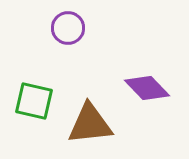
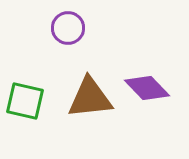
green square: moved 9 px left
brown triangle: moved 26 px up
